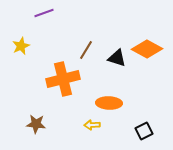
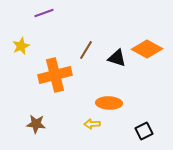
orange cross: moved 8 px left, 4 px up
yellow arrow: moved 1 px up
